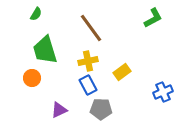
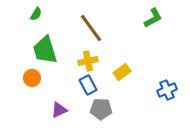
blue cross: moved 4 px right, 2 px up
